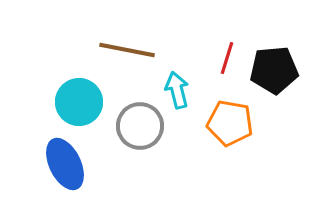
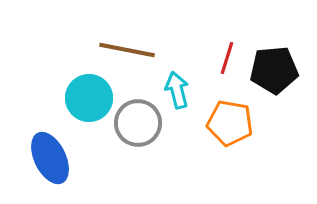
cyan circle: moved 10 px right, 4 px up
gray circle: moved 2 px left, 3 px up
blue ellipse: moved 15 px left, 6 px up
